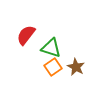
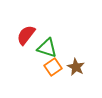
green triangle: moved 4 px left
